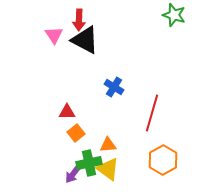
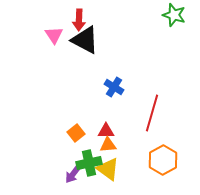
red triangle: moved 39 px right, 19 px down
